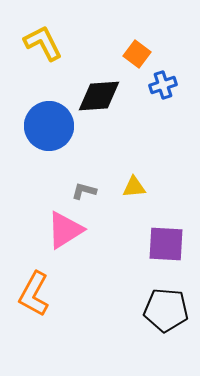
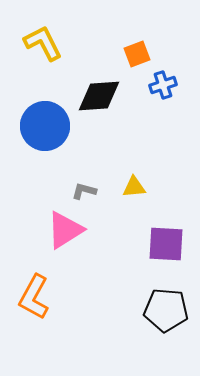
orange square: rotated 32 degrees clockwise
blue circle: moved 4 px left
orange L-shape: moved 3 px down
